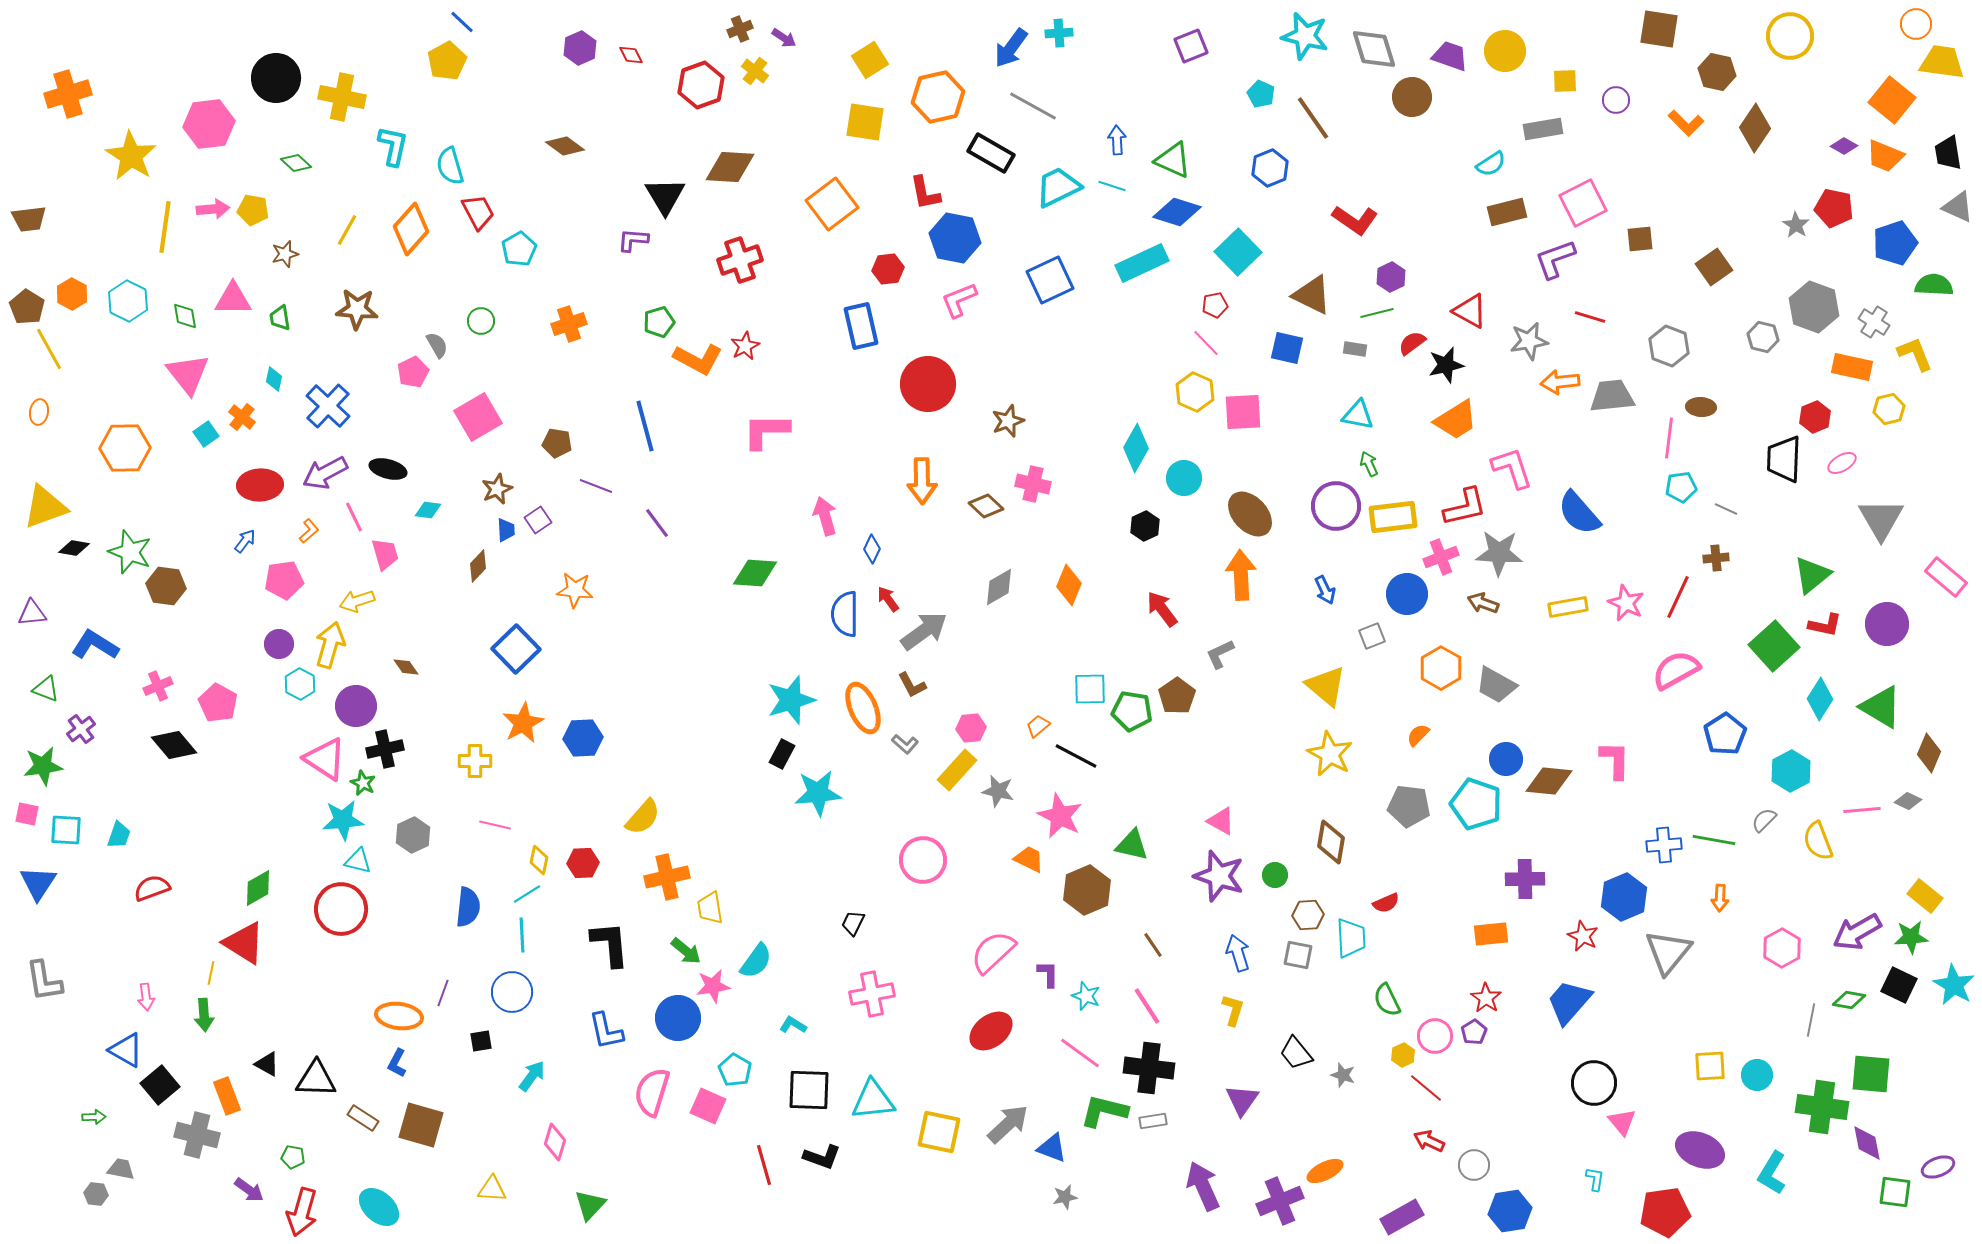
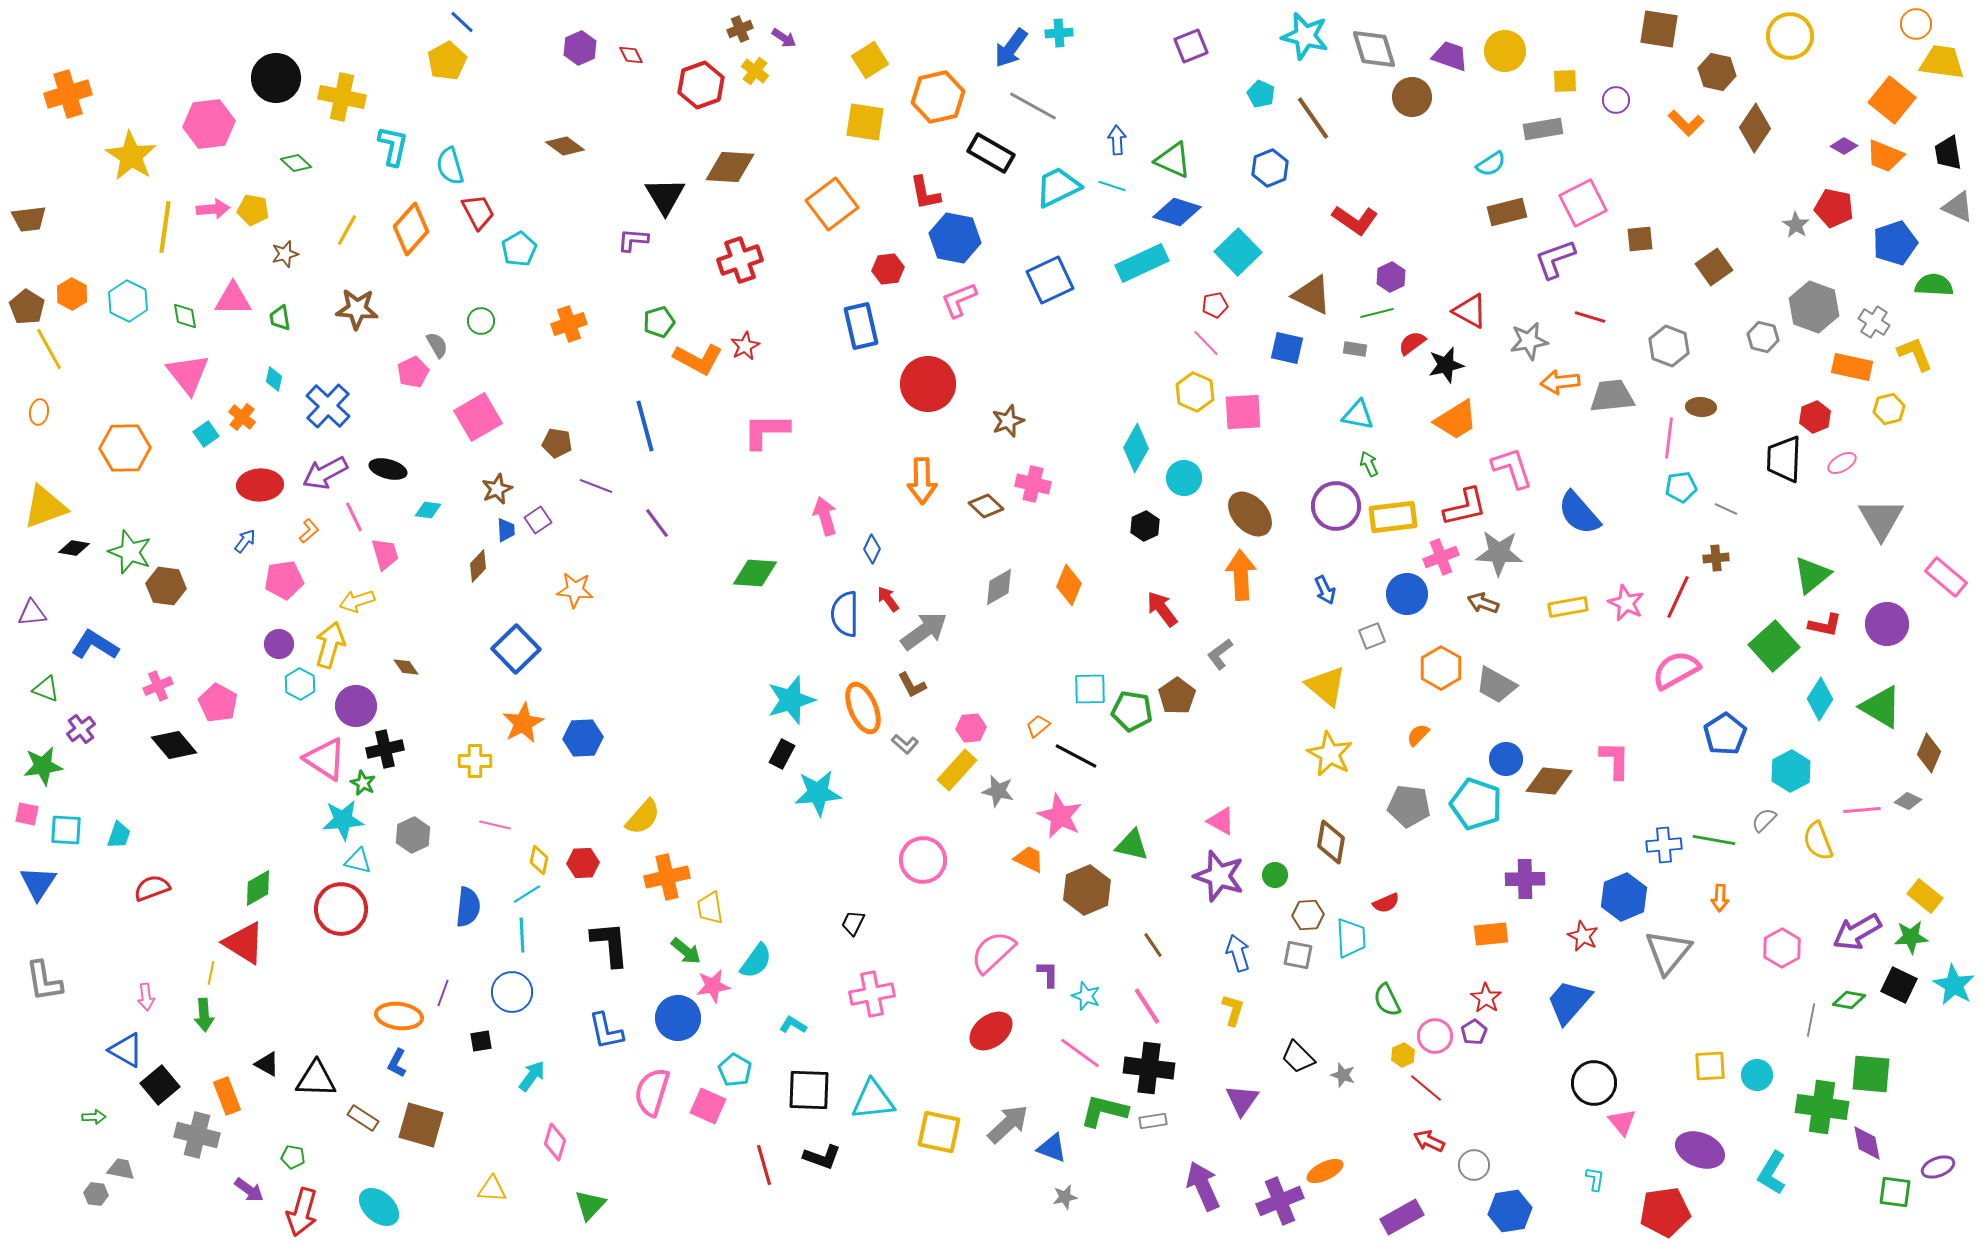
gray L-shape at (1220, 654): rotated 12 degrees counterclockwise
black trapezoid at (1296, 1053): moved 2 px right, 4 px down; rotated 6 degrees counterclockwise
